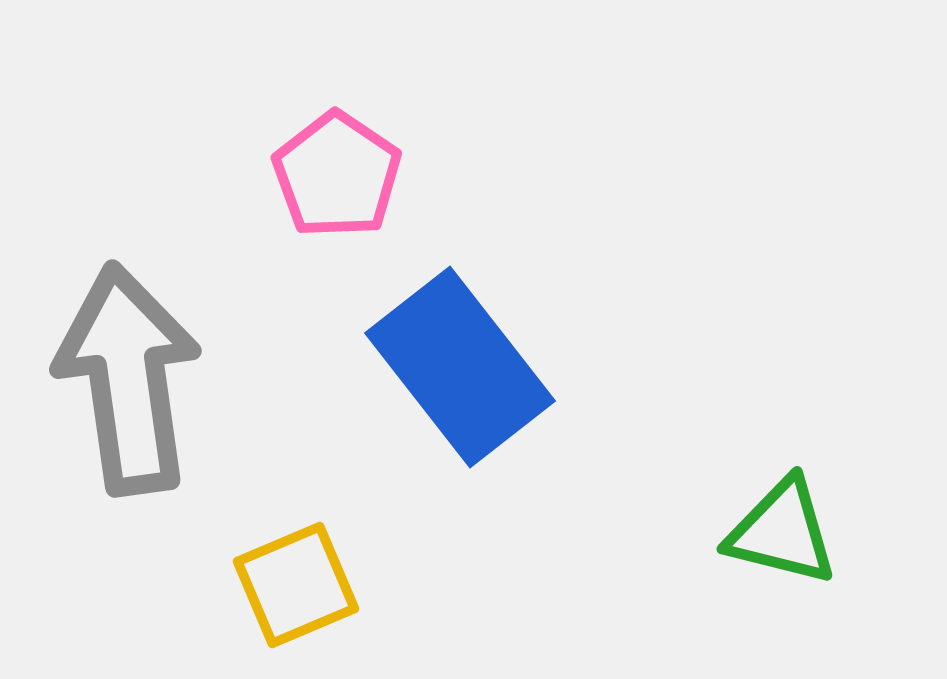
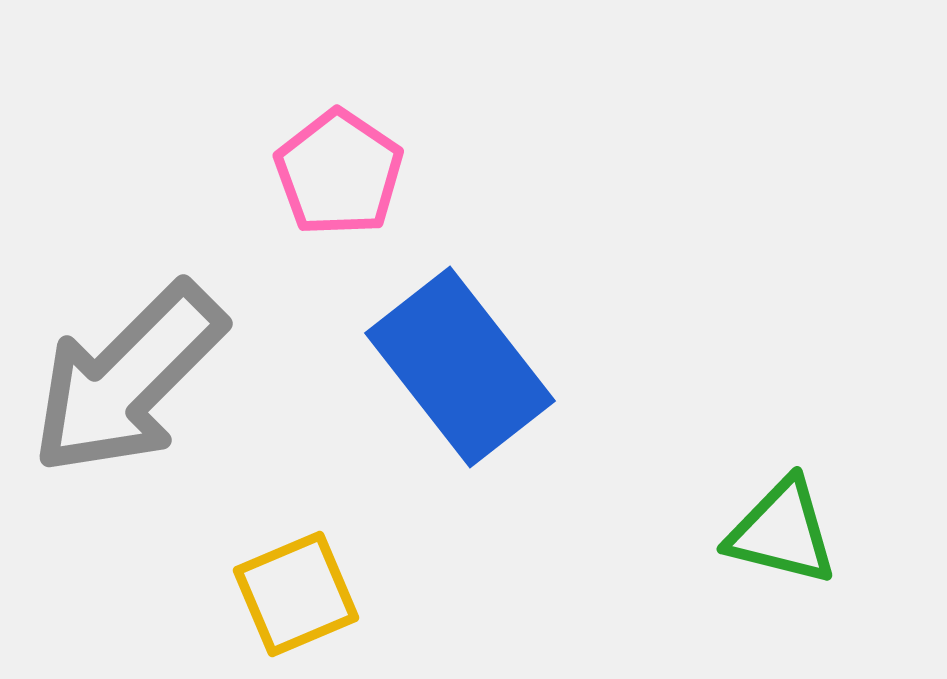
pink pentagon: moved 2 px right, 2 px up
gray arrow: rotated 127 degrees counterclockwise
yellow square: moved 9 px down
